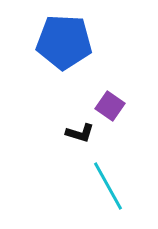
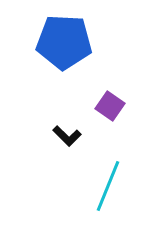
black L-shape: moved 13 px left, 3 px down; rotated 28 degrees clockwise
cyan line: rotated 51 degrees clockwise
